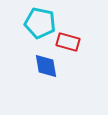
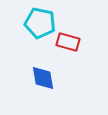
blue diamond: moved 3 px left, 12 px down
